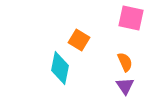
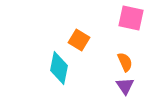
cyan diamond: moved 1 px left
